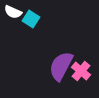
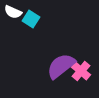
purple semicircle: rotated 24 degrees clockwise
